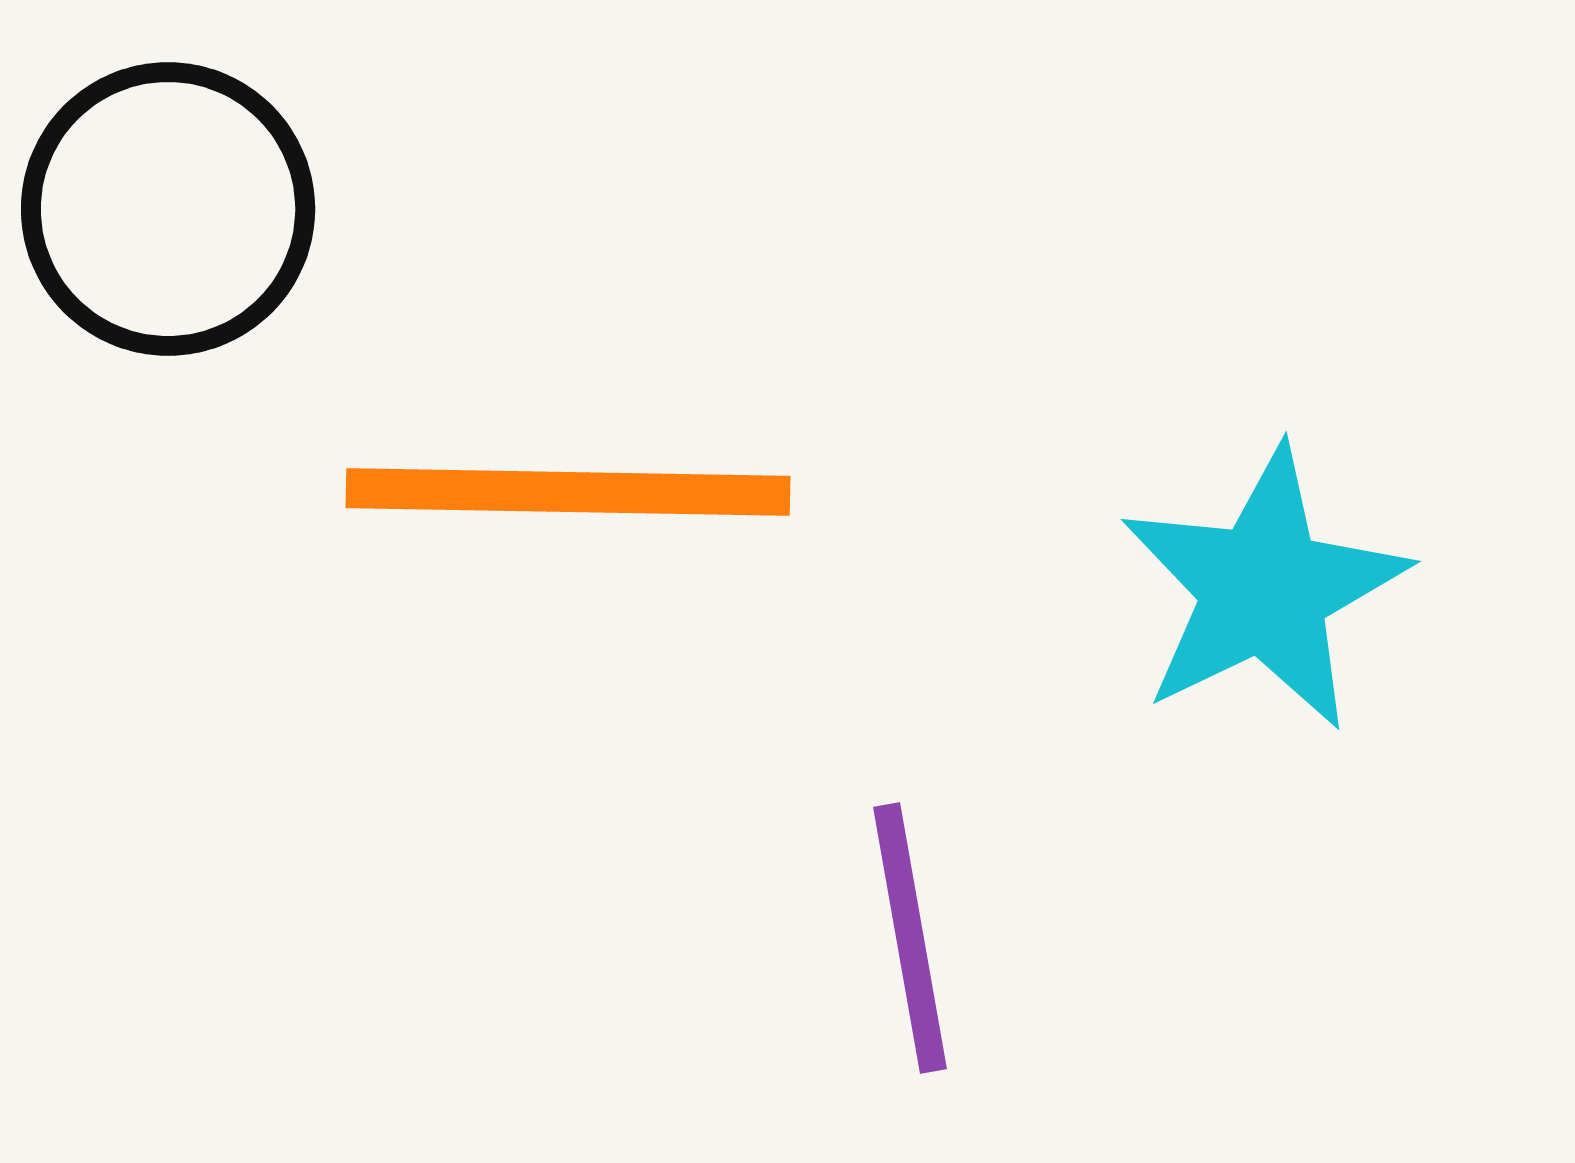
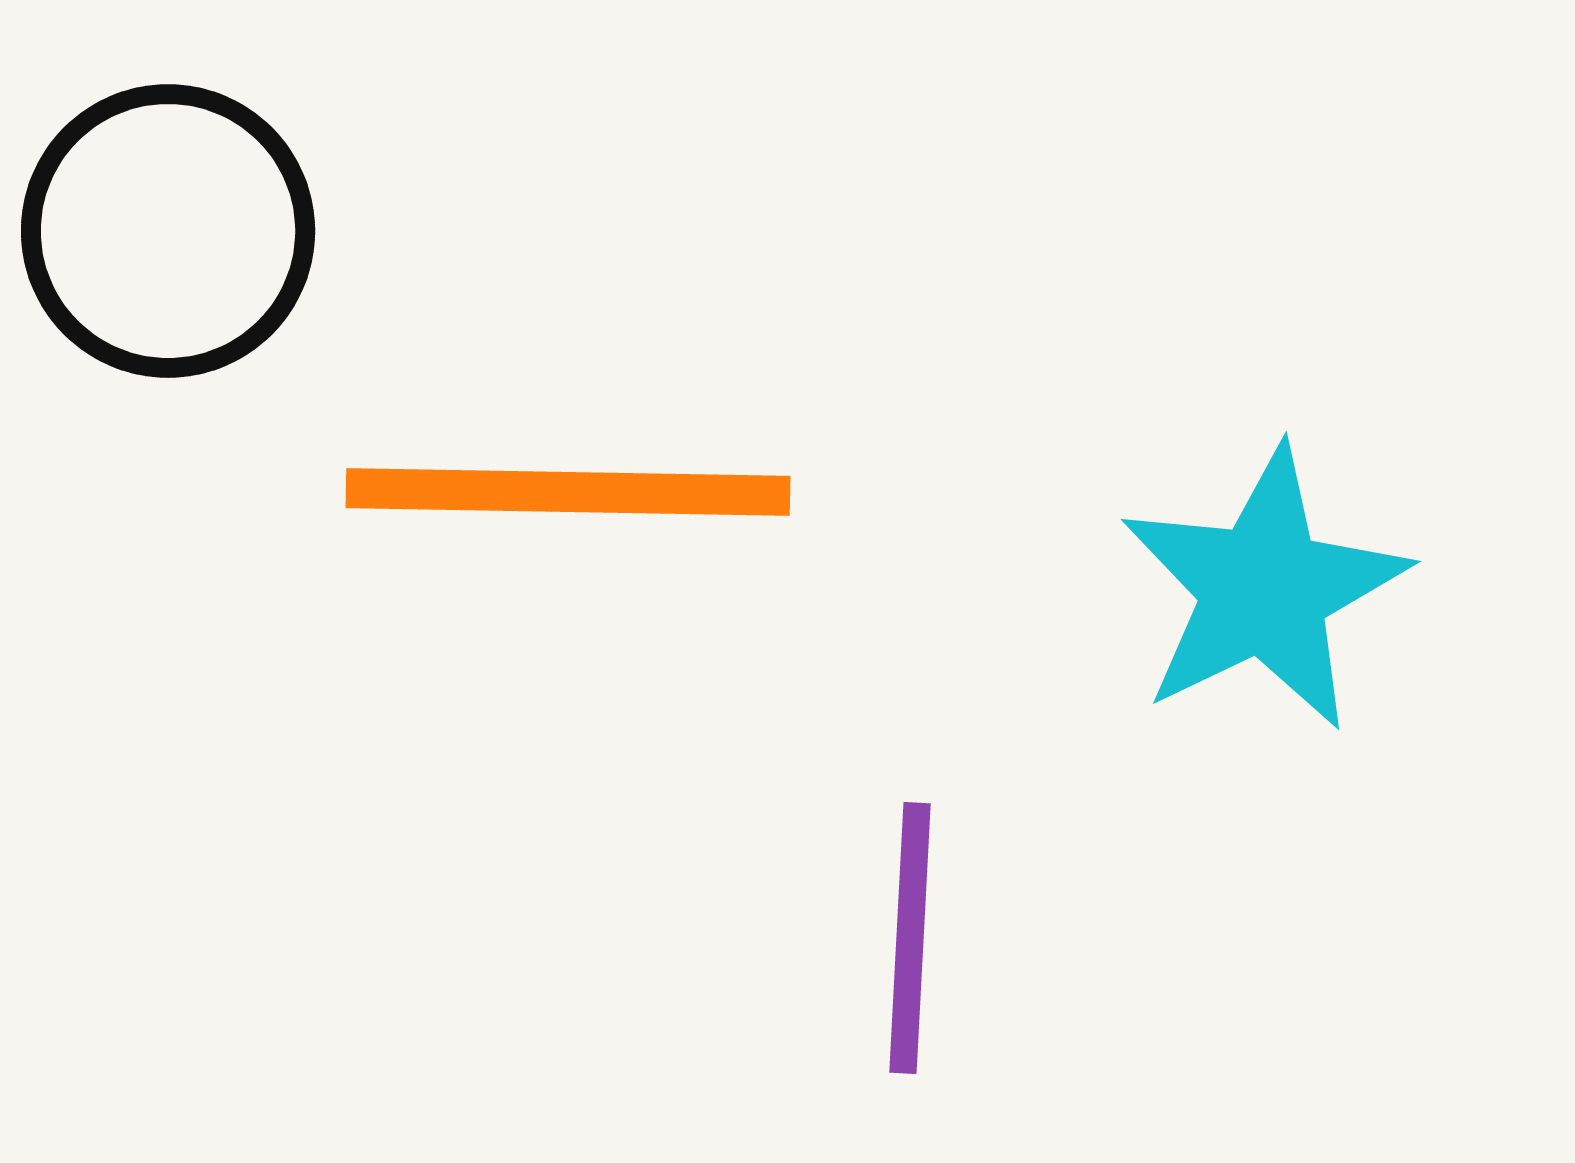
black circle: moved 22 px down
purple line: rotated 13 degrees clockwise
